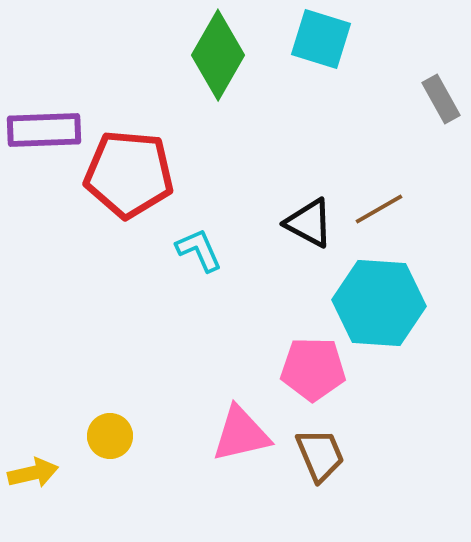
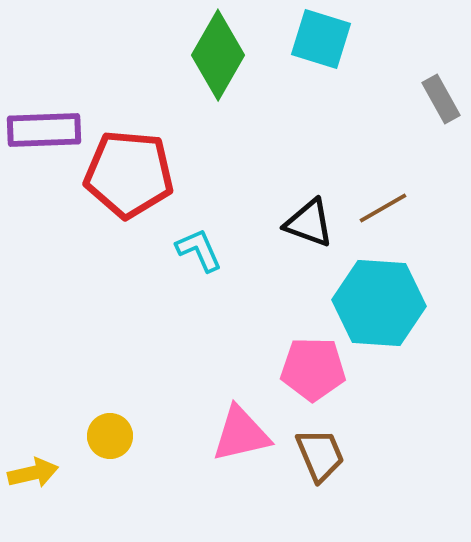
brown line: moved 4 px right, 1 px up
black triangle: rotated 8 degrees counterclockwise
